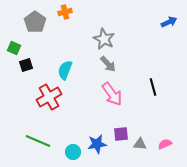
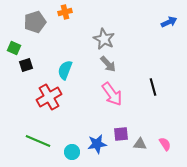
gray pentagon: rotated 20 degrees clockwise
pink semicircle: rotated 80 degrees clockwise
cyan circle: moved 1 px left
